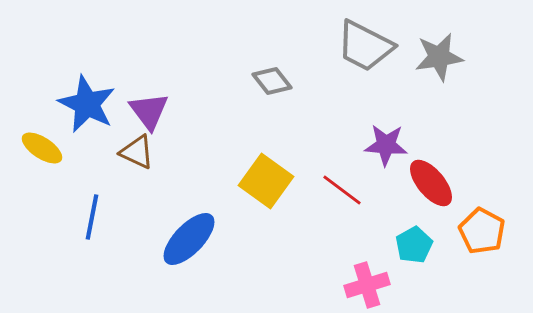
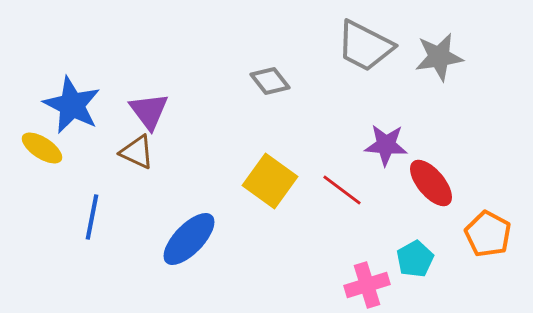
gray diamond: moved 2 px left
blue star: moved 15 px left, 1 px down
yellow square: moved 4 px right
orange pentagon: moved 6 px right, 3 px down
cyan pentagon: moved 1 px right, 14 px down
